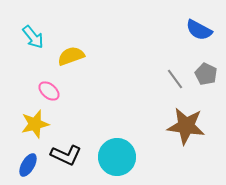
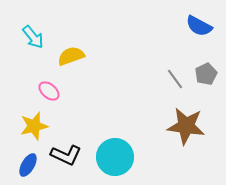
blue semicircle: moved 4 px up
gray pentagon: rotated 20 degrees clockwise
yellow star: moved 1 px left, 2 px down
cyan circle: moved 2 px left
